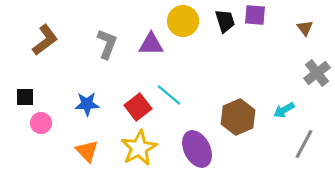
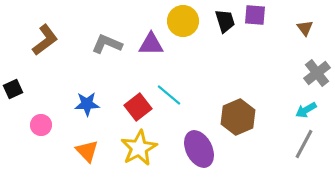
gray L-shape: rotated 88 degrees counterclockwise
black square: moved 12 px left, 8 px up; rotated 24 degrees counterclockwise
cyan arrow: moved 22 px right
pink circle: moved 2 px down
purple ellipse: moved 2 px right
